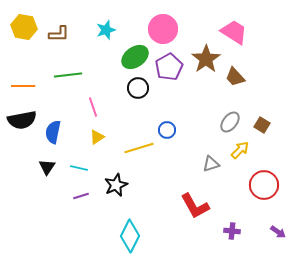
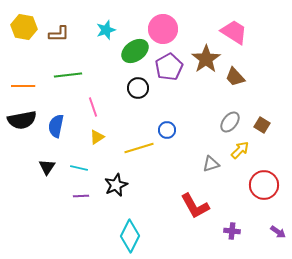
green ellipse: moved 6 px up
blue semicircle: moved 3 px right, 6 px up
purple line: rotated 14 degrees clockwise
